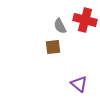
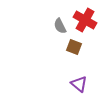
red cross: rotated 15 degrees clockwise
brown square: moved 21 px right; rotated 28 degrees clockwise
